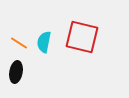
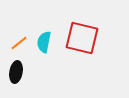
red square: moved 1 px down
orange line: rotated 72 degrees counterclockwise
